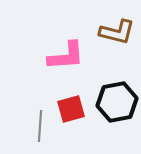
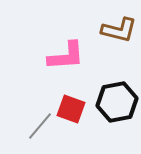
brown L-shape: moved 2 px right, 2 px up
red square: rotated 36 degrees clockwise
gray line: rotated 36 degrees clockwise
